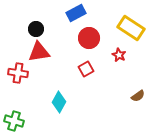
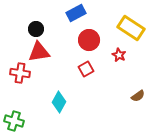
red circle: moved 2 px down
red cross: moved 2 px right
